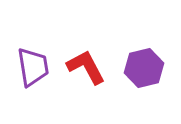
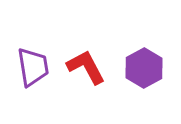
purple hexagon: rotated 15 degrees counterclockwise
